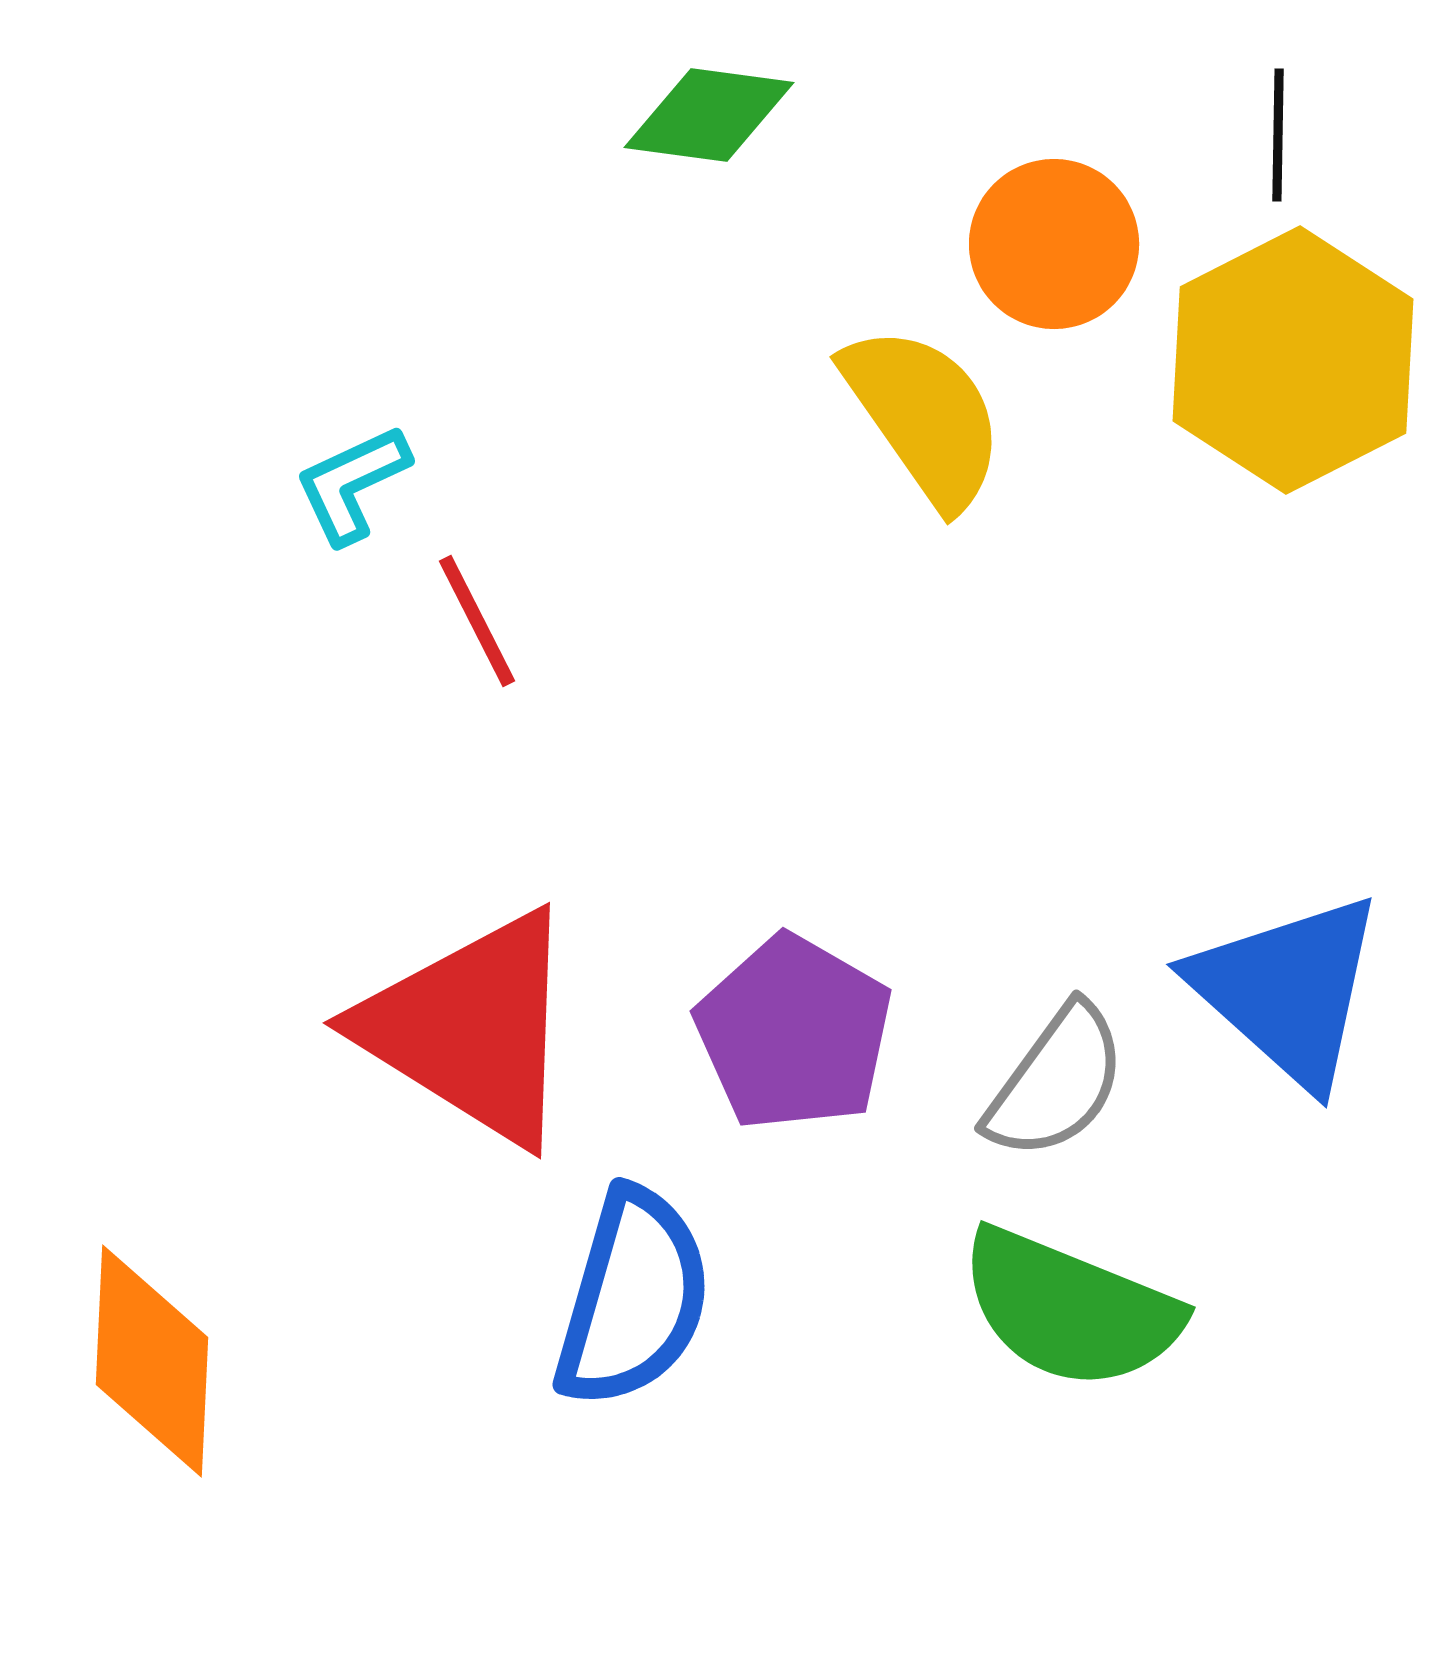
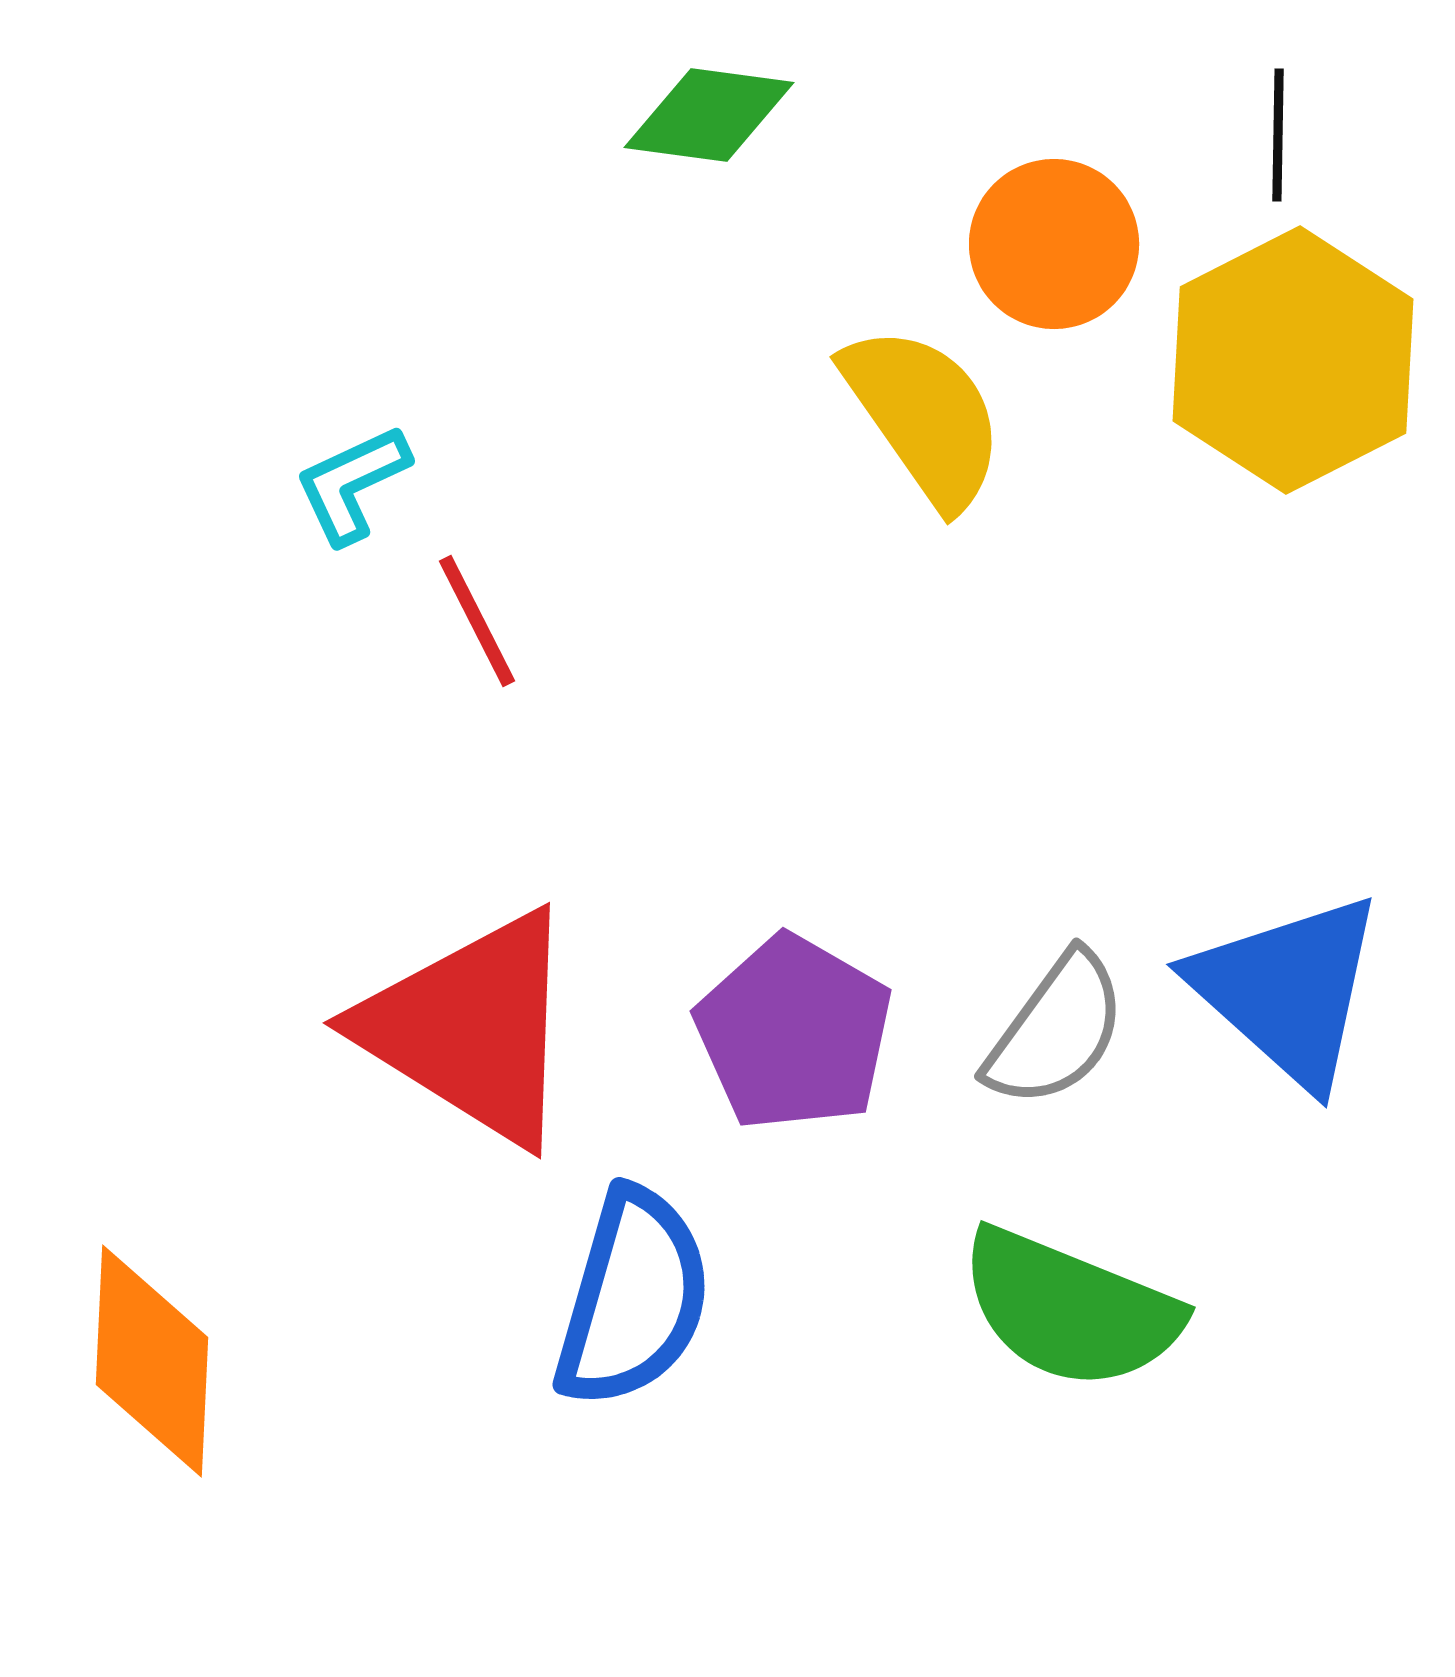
gray semicircle: moved 52 px up
